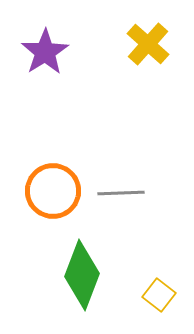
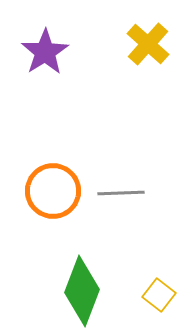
green diamond: moved 16 px down
